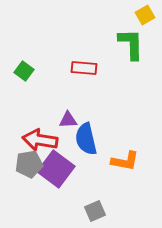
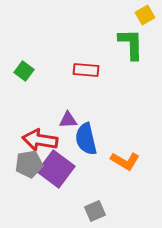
red rectangle: moved 2 px right, 2 px down
orange L-shape: rotated 20 degrees clockwise
